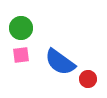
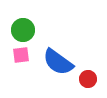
green circle: moved 2 px right, 2 px down
blue semicircle: moved 2 px left
